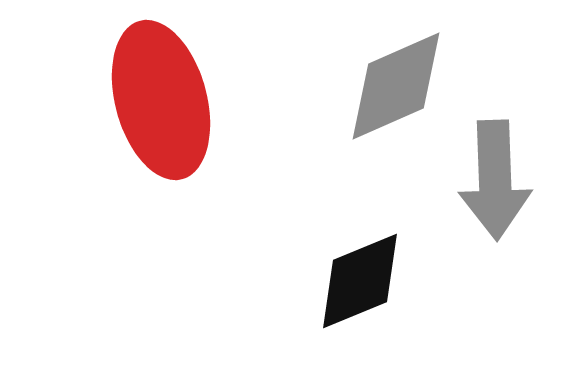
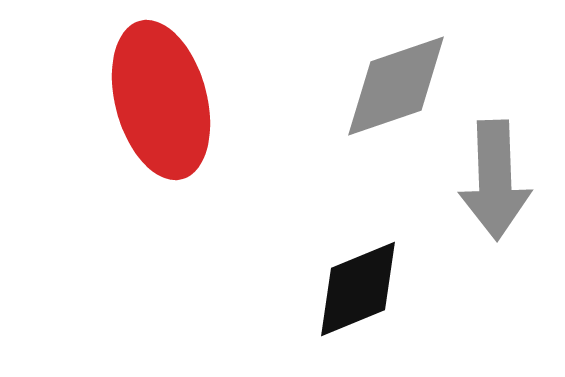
gray diamond: rotated 5 degrees clockwise
black diamond: moved 2 px left, 8 px down
